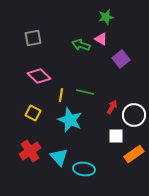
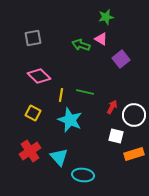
white square: rotated 14 degrees clockwise
orange rectangle: rotated 18 degrees clockwise
cyan ellipse: moved 1 px left, 6 px down
